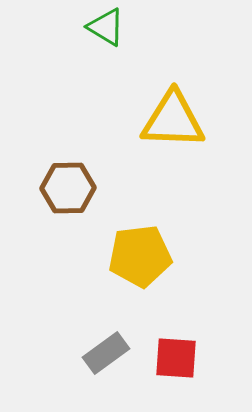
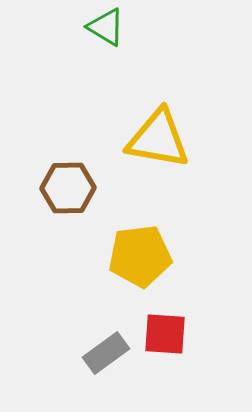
yellow triangle: moved 15 px left, 19 px down; rotated 8 degrees clockwise
red square: moved 11 px left, 24 px up
